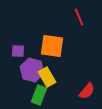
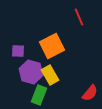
orange square: rotated 35 degrees counterclockwise
purple hexagon: moved 1 px left, 2 px down
yellow rectangle: moved 3 px right, 2 px up
red semicircle: moved 3 px right, 2 px down
